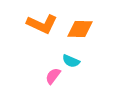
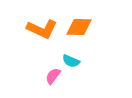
orange L-shape: moved 5 px down
orange diamond: moved 1 px left, 2 px up
